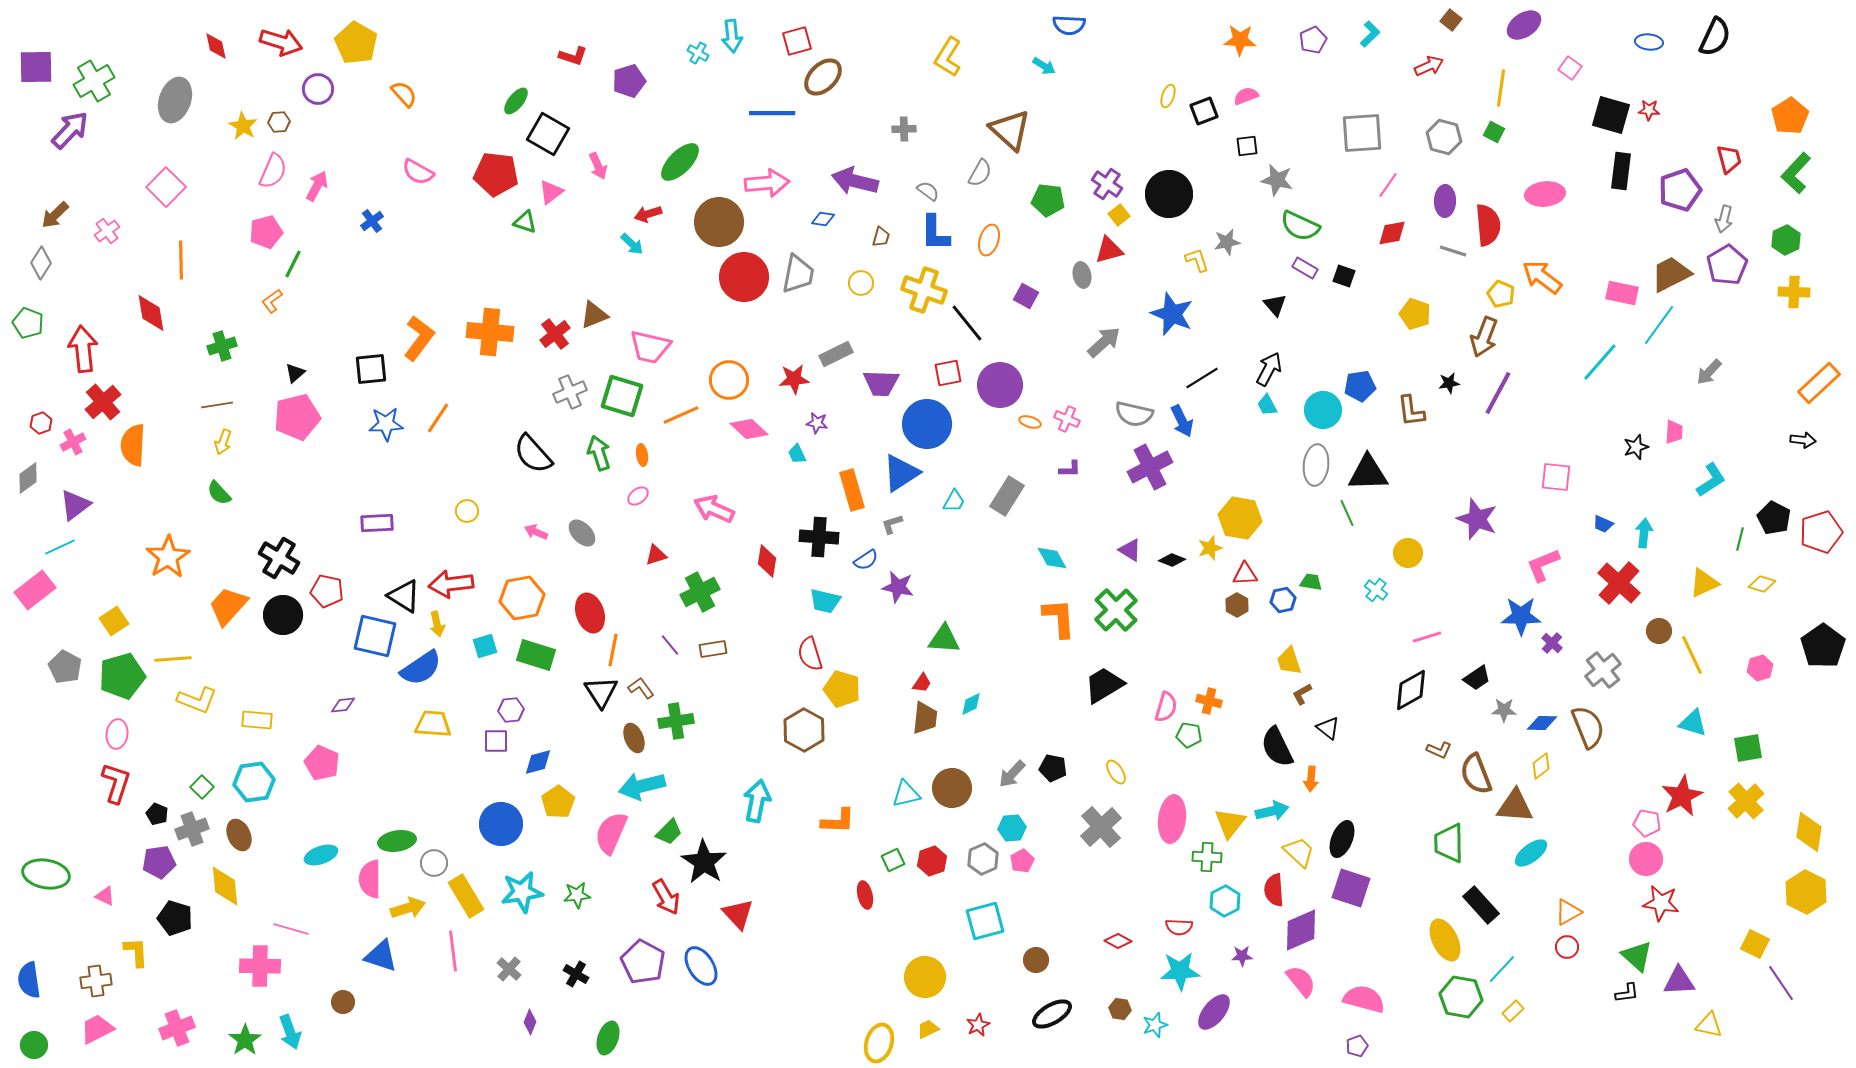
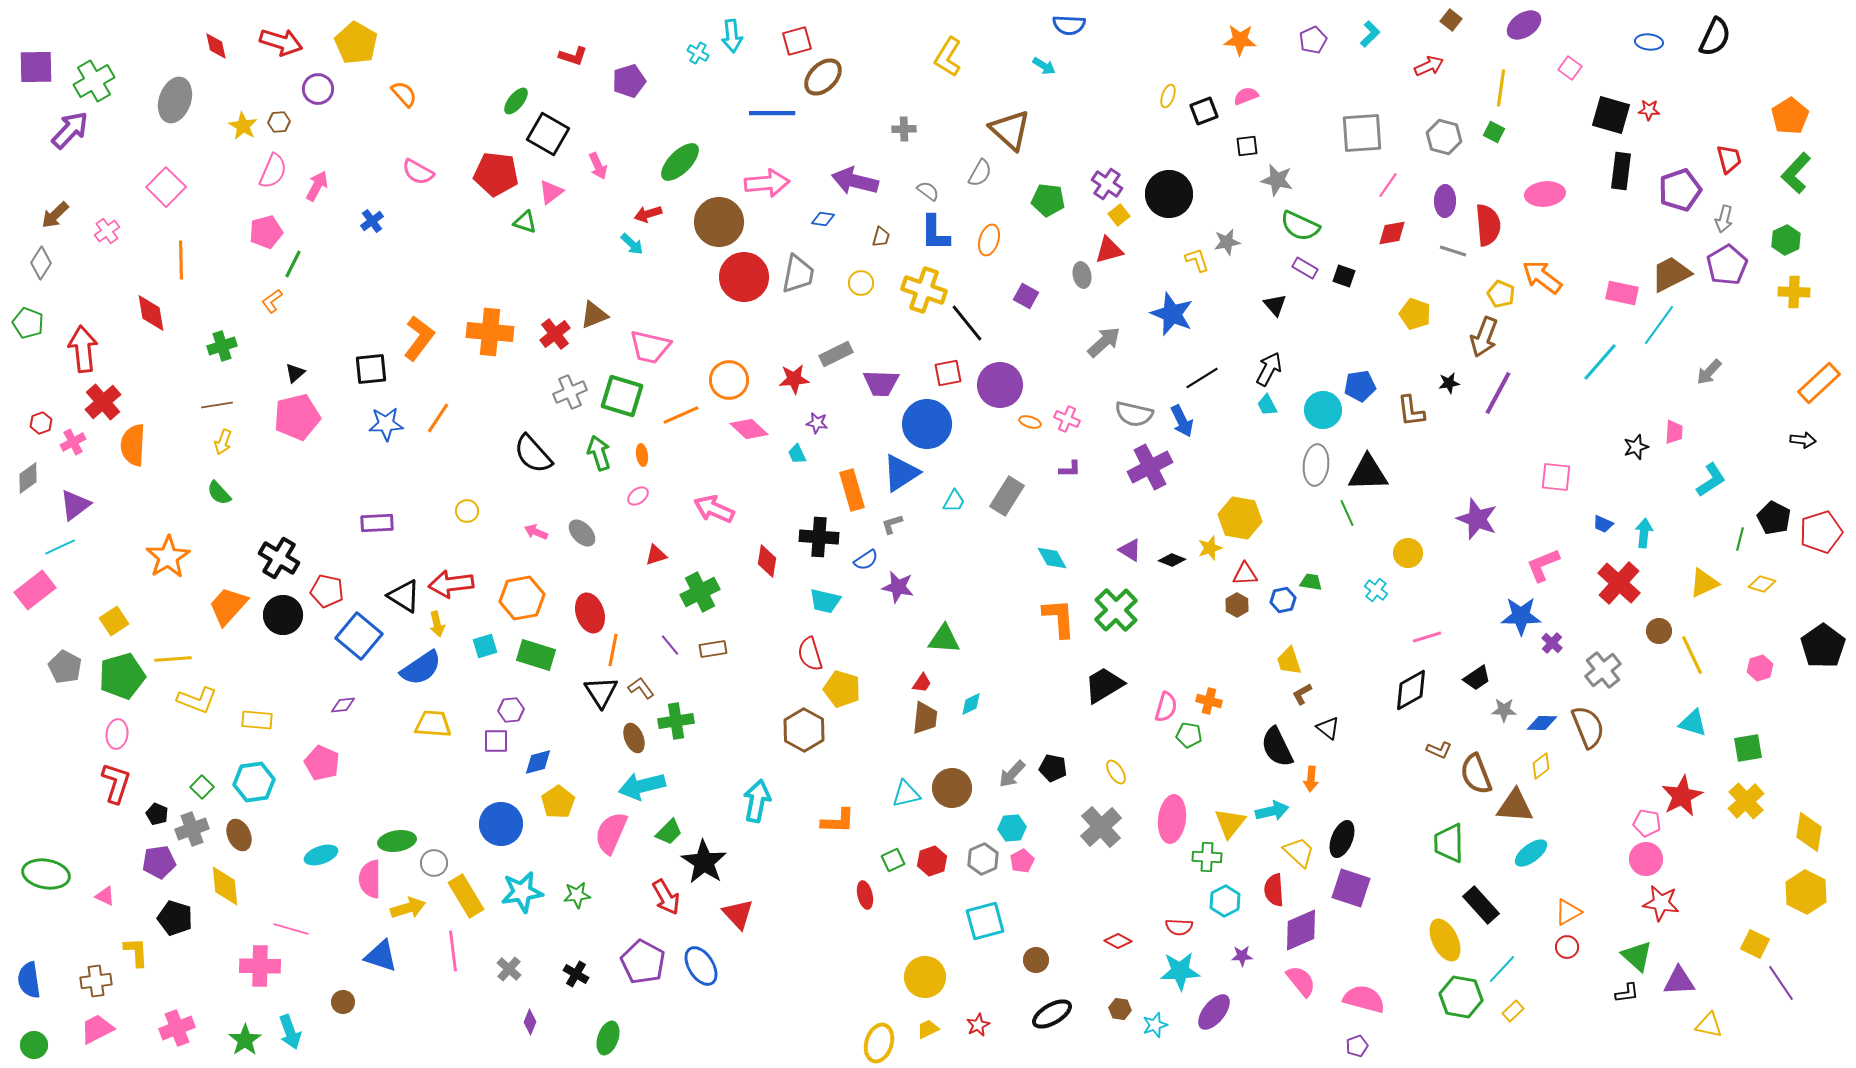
blue square at (375, 636): moved 16 px left; rotated 27 degrees clockwise
